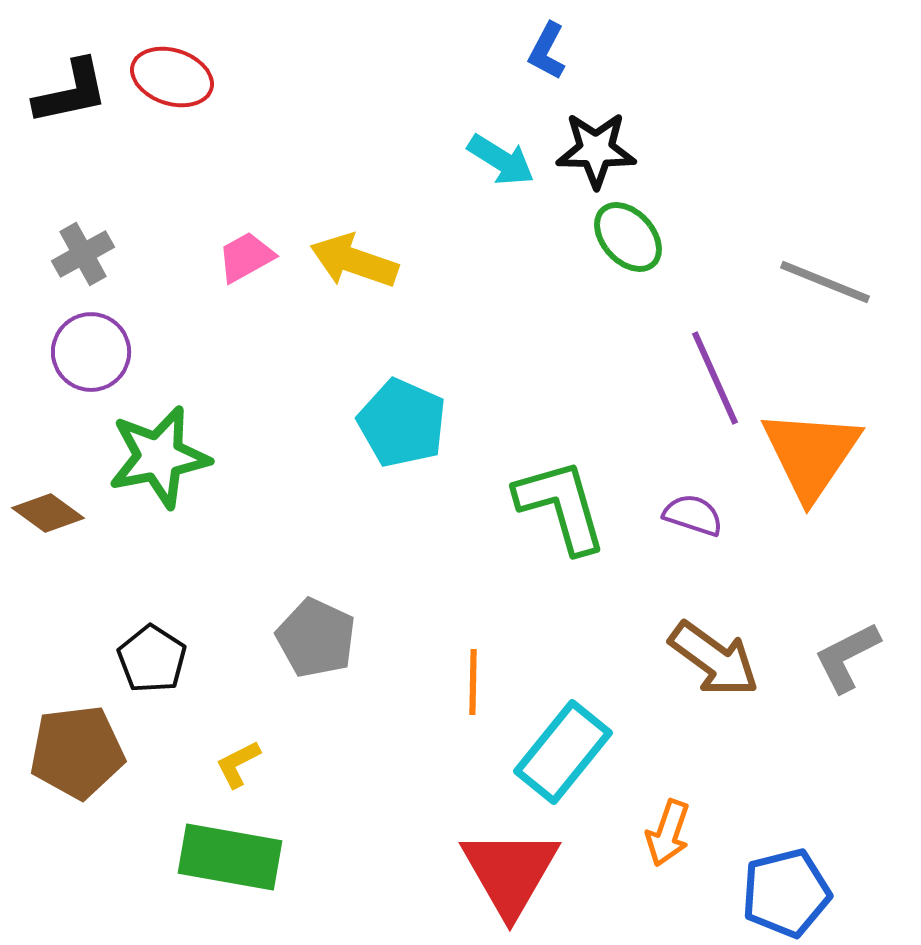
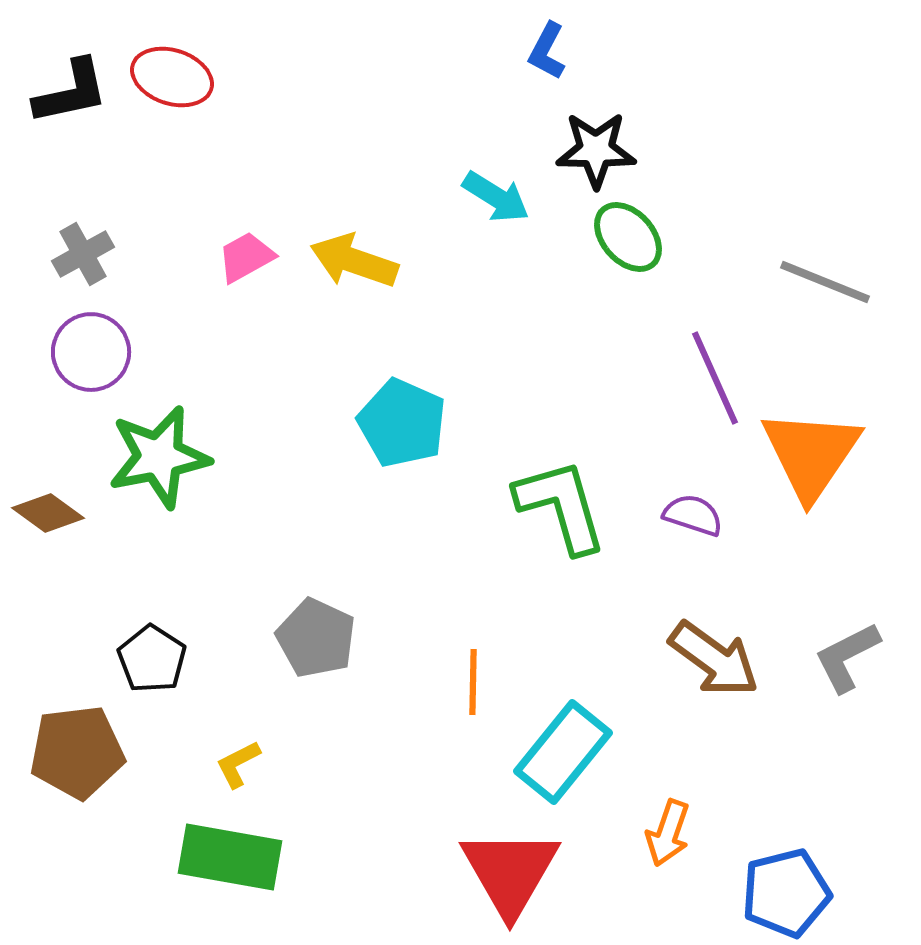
cyan arrow: moved 5 px left, 37 px down
